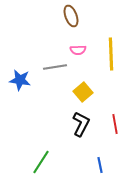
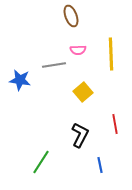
gray line: moved 1 px left, 2 px up
black L-shape: moved 1 px left, 11 px down
